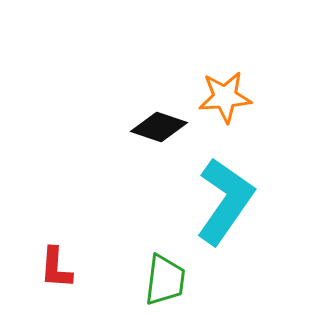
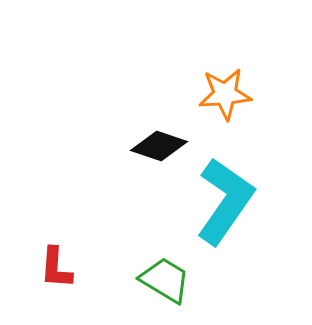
orange star: moved 3 px up
black diamond: moved 19 px down
green trapezoid: rotated 66 degrees counterclockwise
